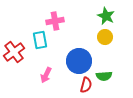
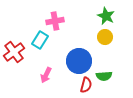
cyan rectangle: rotated 42 degrees clockwise
